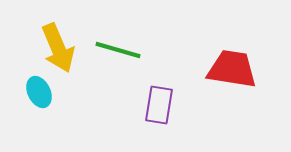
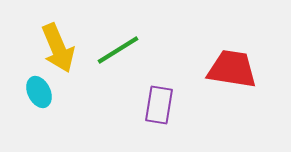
green line: rotated 48 degrees counterclockwise
